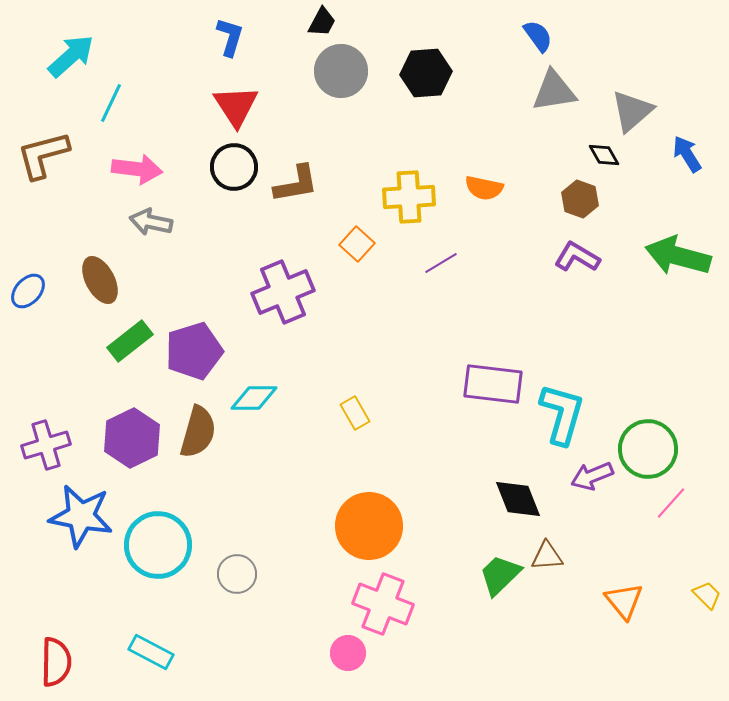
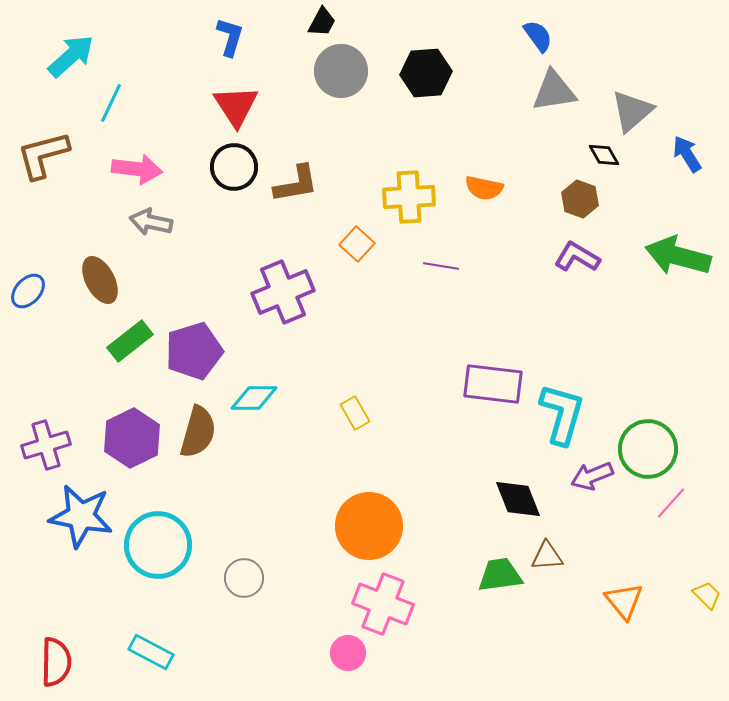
purple line at (441, 263): moved 3 px down; rotated 40 degrees clockwise
gray circle at (237, 574): moved 7 px right, 4 px down
green trapezoid at (500, 575): rotated 36 degrees clockwise
